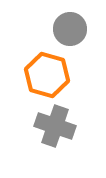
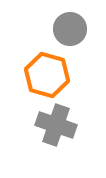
gray cross: moved 1 px right, 1 px up
